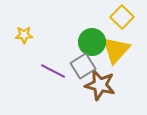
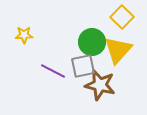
yellow triangle: moved 2 px right
gray square: rotated 20 degrees clockwise
